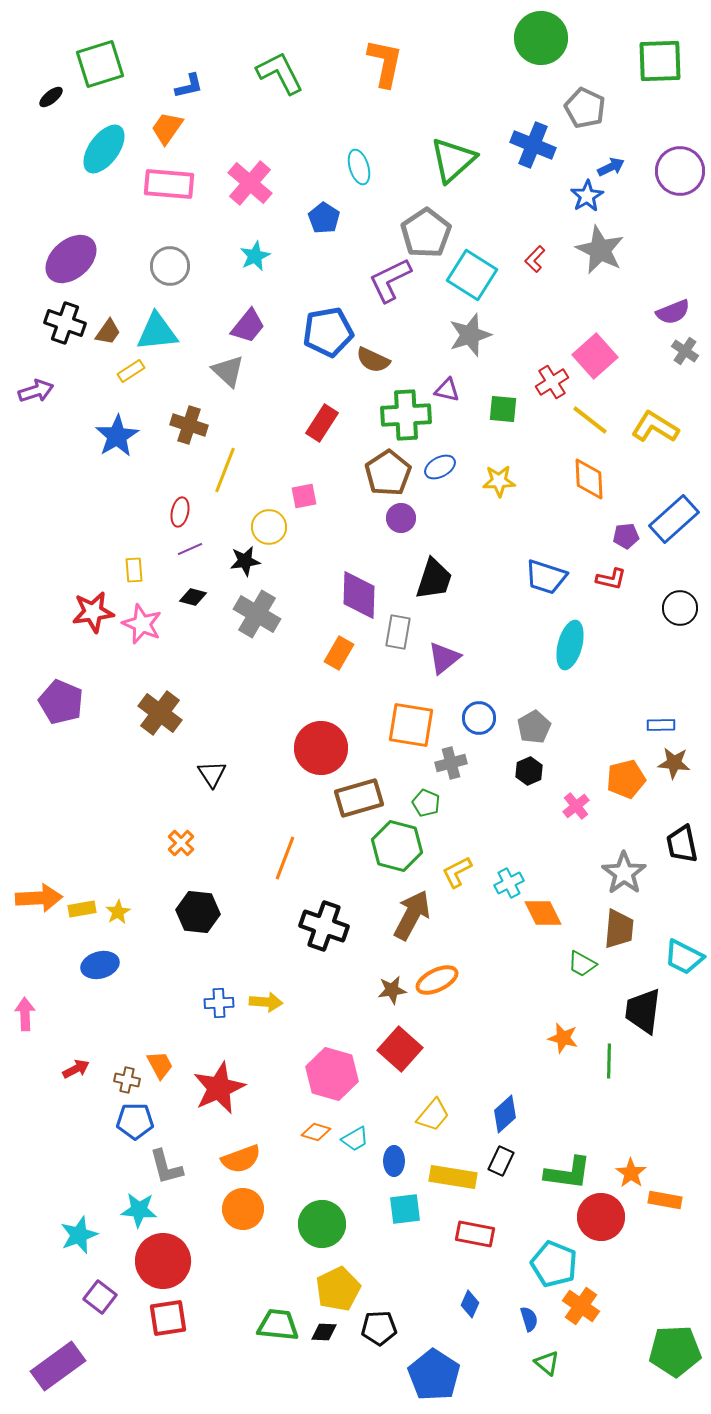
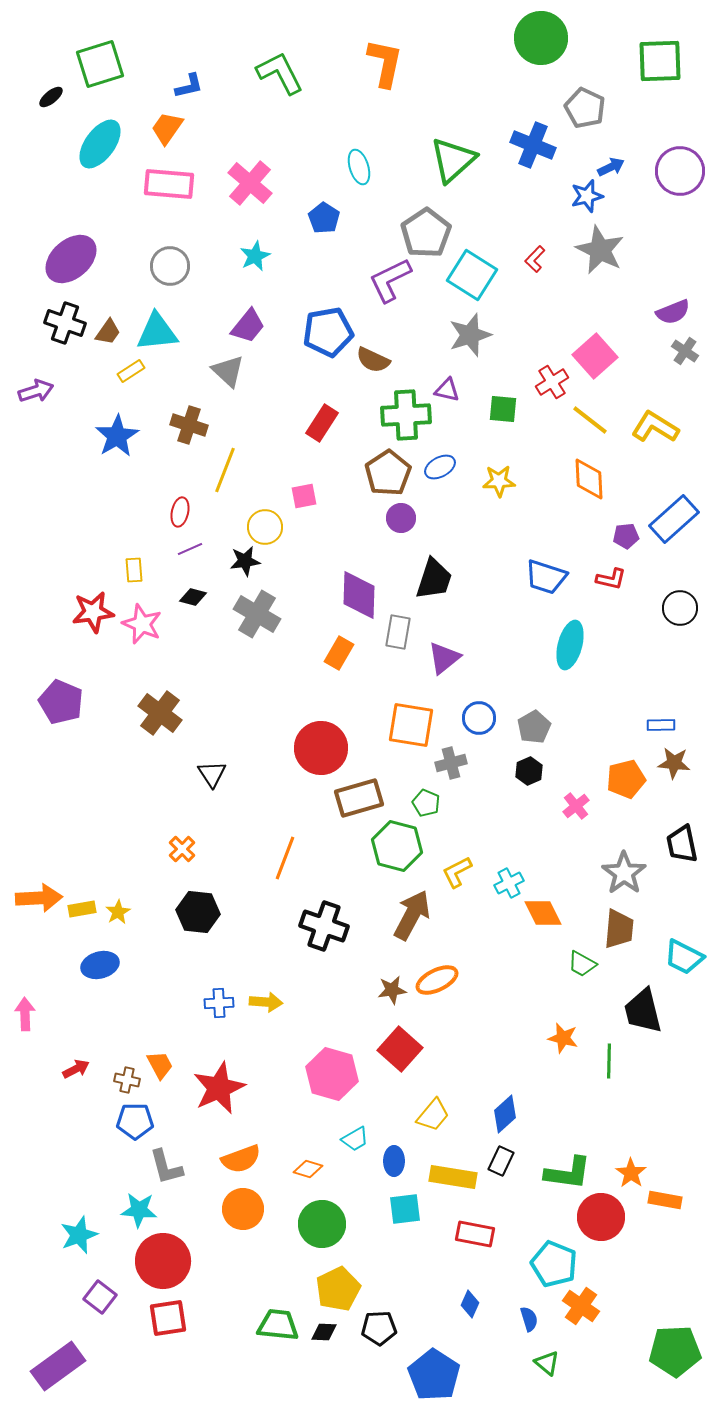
cyan ellipse at (104, 149): moved 4 px left, 5 px up
blue star at (587, 196): rotated 16 degrees clockwise
yellow circle at (269, 527): moved 4 px left
orange cross at (181, 843): moved 1 px right, 6 px down
black trapezoid at (643, 1011): rotated 21 degrees counterclockwise
orange diamond at (316, 1132): moved 8 px left, 37 px down
